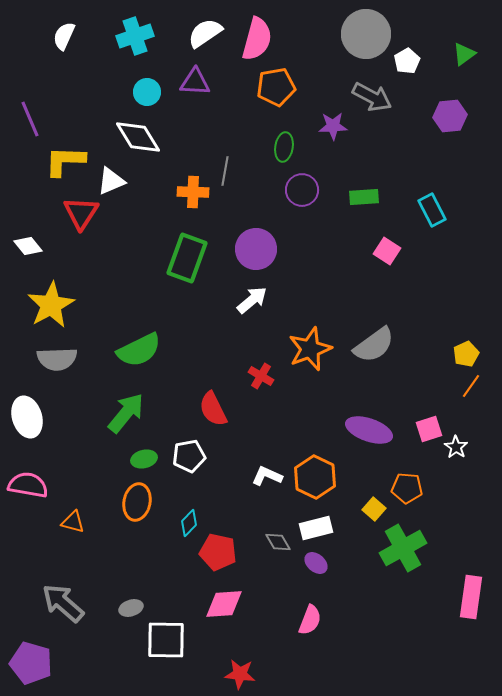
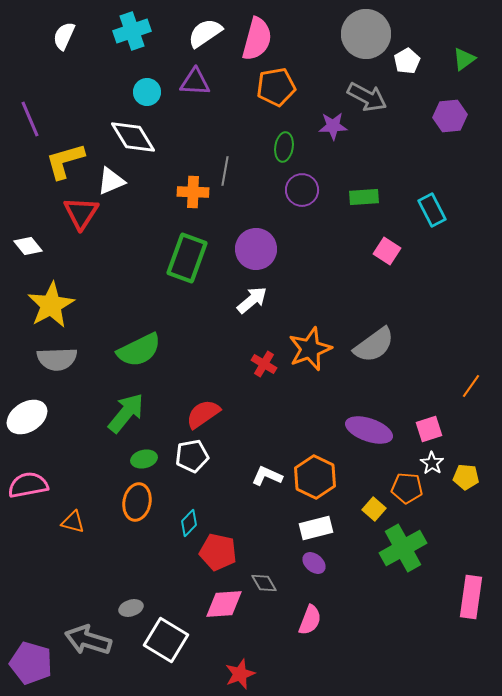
cyan cross at (135, 36): moved 3 px left, 5 px up
green triangle at (464, 54): moved 5 px down
gray arrow at (372, 97): moved 5 px left
white diamond at (138, 137): moved 5 px left
yellow L-shape at (65, 161): rotated 18 degrees counterclockwise
yellow pentagon at (466, 354): moved 123 px down; rotated 30 degrees clockwise
red cross at (261, 376): moved 3 px right, 12 px up
red semicircle at (213, 409): moved 10 px left, 5 px down; rotated 81 degrees clockwise
white ellipse at (27, 417): rotated 75 degrees clockwise
white star at (456, 447): moved 24 px left, 16 px down
white pentagon at (189, 456): moved 3 px right
pink semicircle at (28, 485): rotated 21 degrees counterclockwise
gray diamond at (278, 542): moved 14 px left, 41 px down
purple ellipse at (316, 563): moved 2 px left
gray arrow at (63, 603): moved 25 px right, 37 px down; rotated 24 degrees counterclockwise
white square at (166, 640): rotated 30 degrees clockwise
red star at (240, 674): rotated 28 degrees counterclockwise
